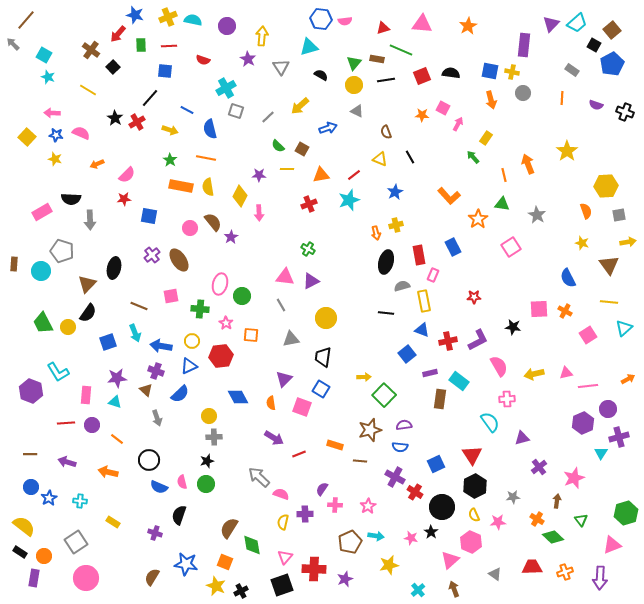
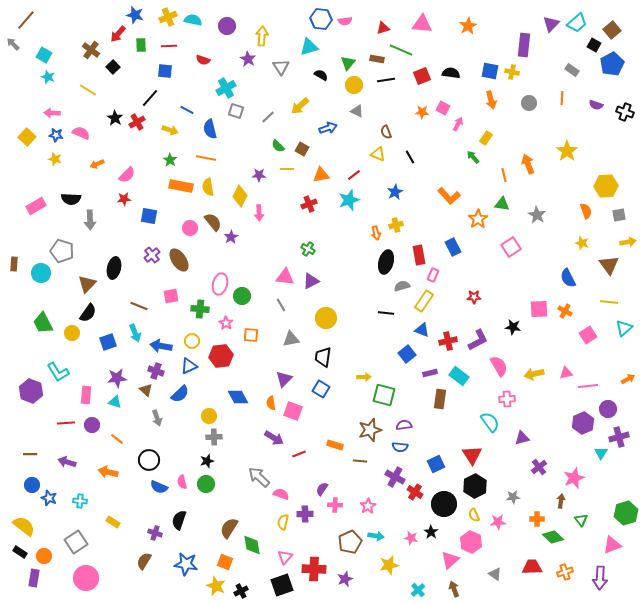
green triangle at (354, 63): moved 6 px left
gray circle at (523, 93): moved 6 px right, 10 px down
orange star at (422, 115): moved 3 px up
yellow triangle at (380, 159): moved 2 px left, 5 px up
pink rectangle at (42, 212): moved 6 px left, 6 px up
cyan circle at (41, 271): moved 2 px down
yellow rectangle at (424, 301): rotated 45 degrees clockwise
yellow circle at (68, 327): moved 4 px right, 6 px down
cyan rectangle at (459, 381): moved 5 px up
green square at (384, 395): rotated 30 degrees counterclockwise
pink square at (302, 407): moved 9 px left, 4 px down
blue circle at (31, 487): moved 1 px right, 2 px up
blue star at (49, 498): rotated 21 degrees counterclockwise
brown arrow at (557, 501): moved 4 px right
black circle at (442, 507): moved 2 px right, 3 px up
black semicircle at (179, 515): moved 5 px down
orange cross at (537, 519): rotated 32 degrees counterclockwise
brown semicircle at (152, 577): moved 8 px left, 16 px up
